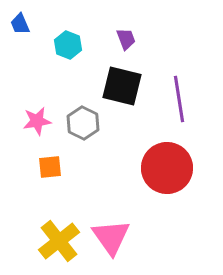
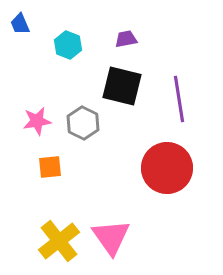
purple trapezoid: rotated 80 degrees counterclockwise
